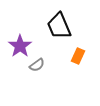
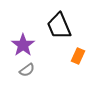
purple star: moved 3 px right, 1 px up
gray semicircle: moved 10 px left, 5 px down
